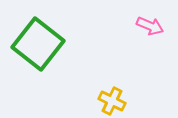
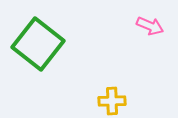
yellow cross: rotated 28 degrees counterclockwise
